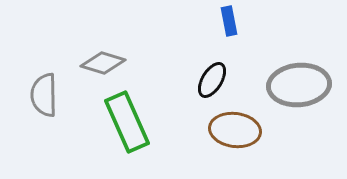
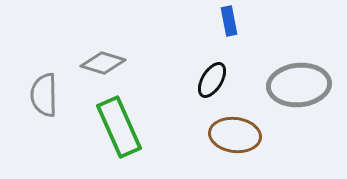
green rectangle: moved 8 px left, 5 px down
brown ellipse: moved 5 px down
